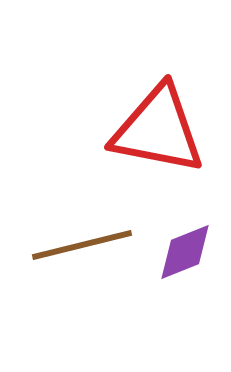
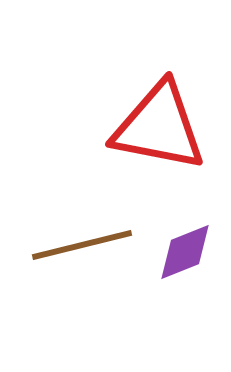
red triangle: moved 1 px right, 3 px up
